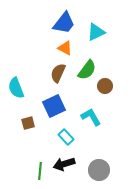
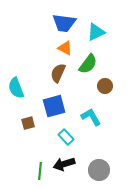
blue trapezoid: rotated 60 degrees clockwise
green semicircle: moved 1 px right, 6 px up
blue square: rotated 10 degrees clockwise
